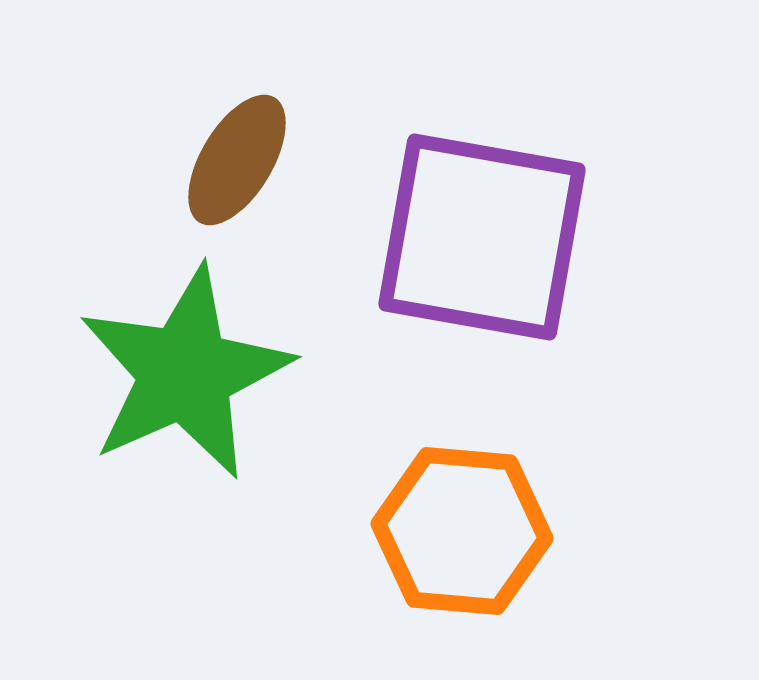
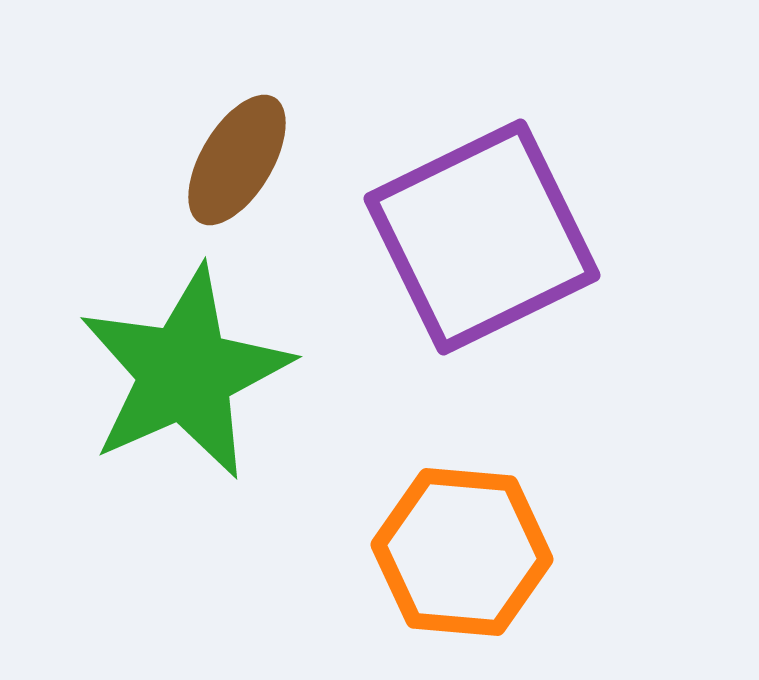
purple square: rotated 36 degrees counterclockwise
orange hexagon: moved 21 px down
